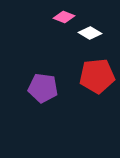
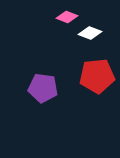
pink diamond: moved 3 px right
white diamond: rotated 10 degrees counterclockwise
